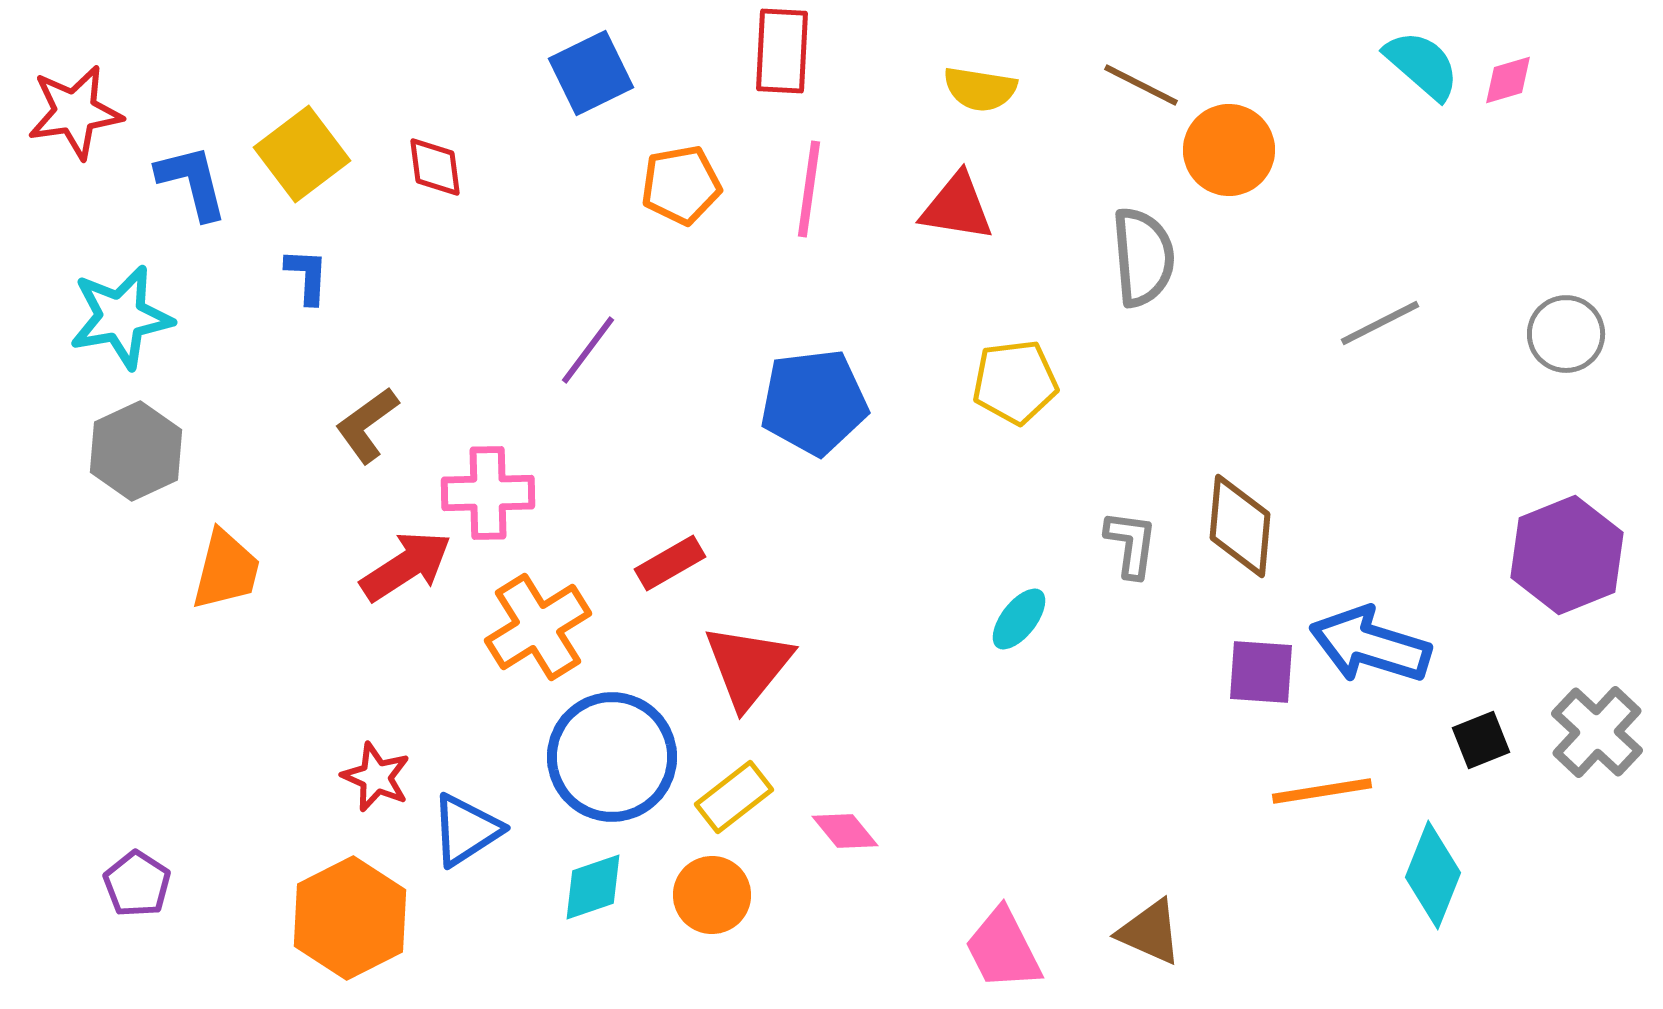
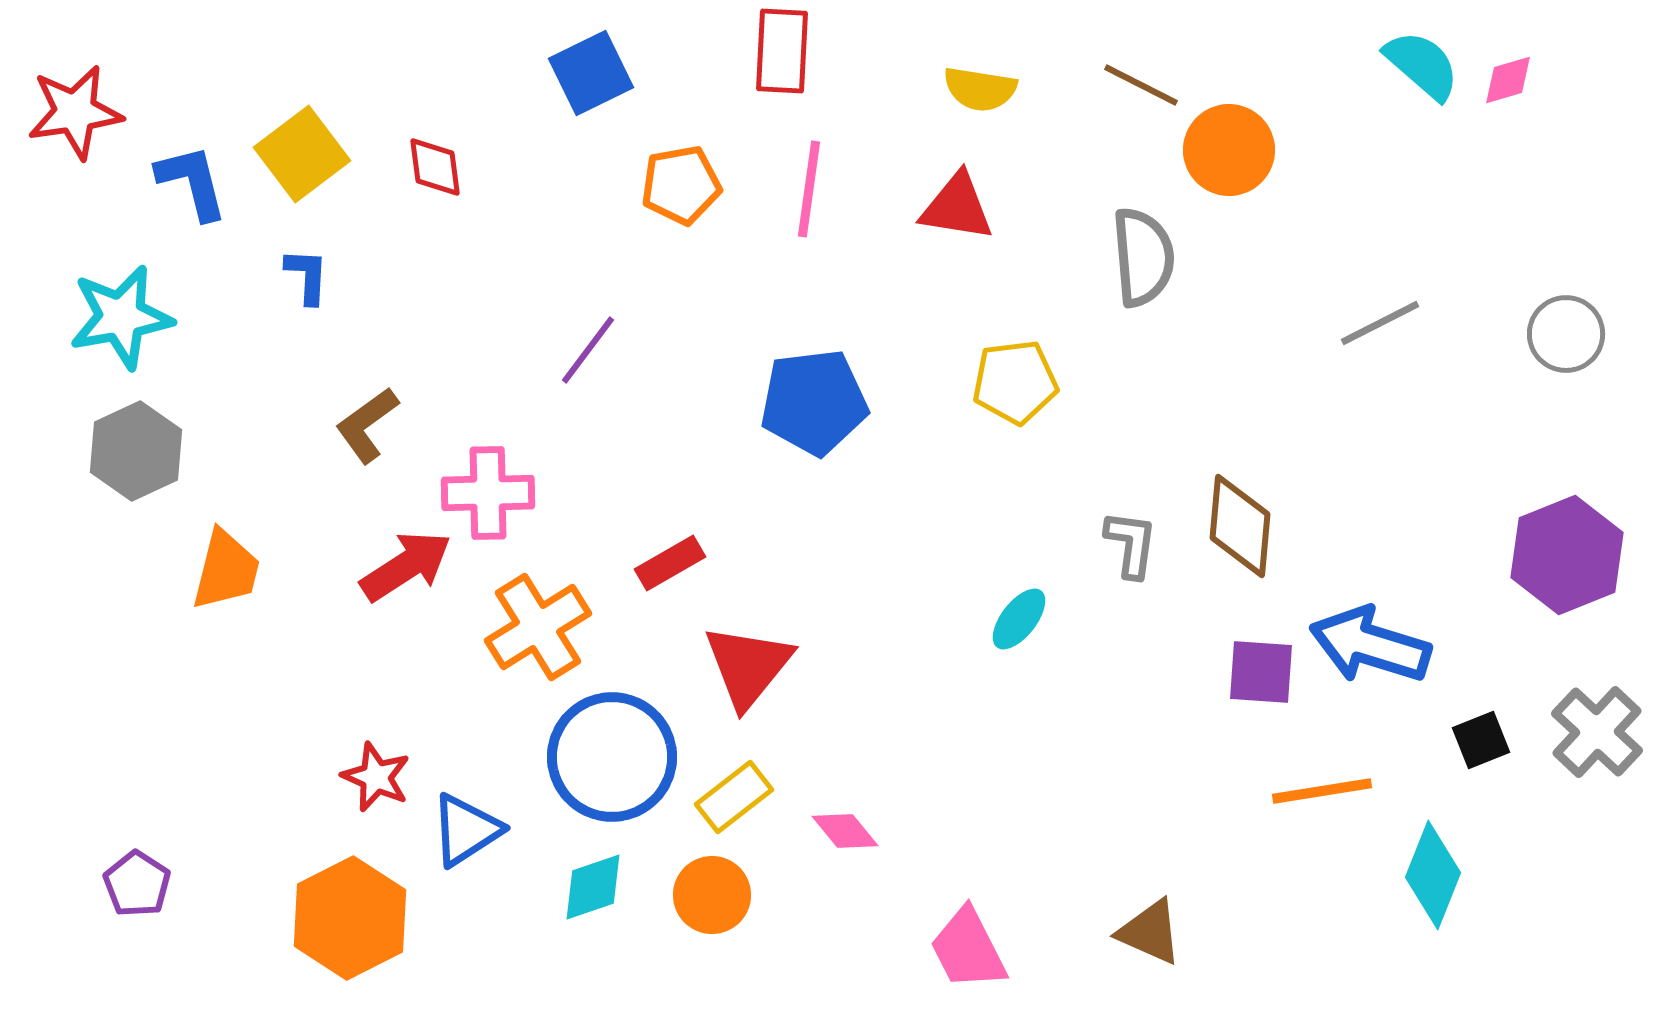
pink trapezoid at (1003, 949): moved 35 px left
